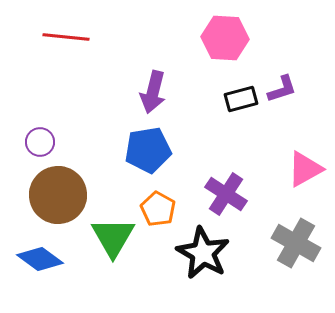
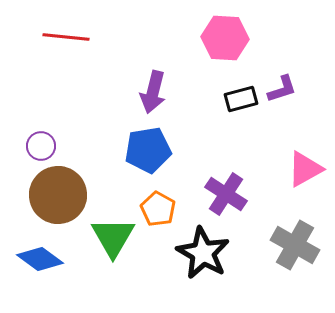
purple circle: moved 1 px right, 4 px down
gray cross: moved 1 px left, 2 px down
